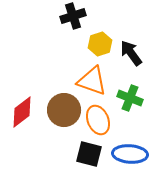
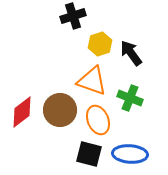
brown circle: moved 4 px left
